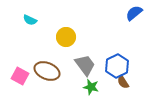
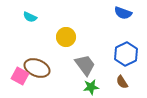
blue semicircle: moved 11 px left; rotated 120 degrees counterclockwise
cyan semicircle: moved 3 px up
blue hexagon: moved 9 px right, 12 px up
brown ellipse: moved 10 px left, 3 px up
brown semicircle: moved 1 px left
green star: rotated 21 degrees counterclockwise
